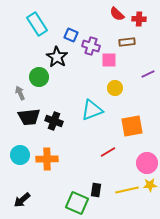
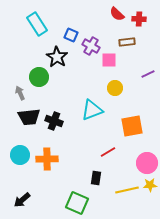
purple cross: rotated 12 degrees clockwise
black rectangle: moved 12 px up
